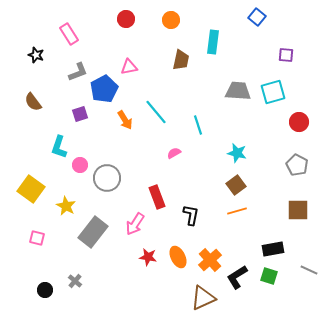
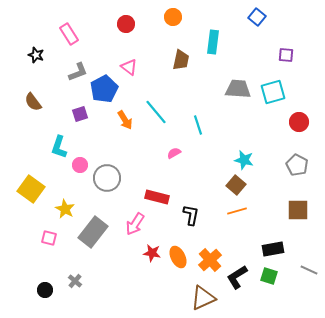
red circle at (126, 19): moved 5 px down
orange circle at (171, 20): moved 2 px right, 3 px up
pink triangle at (129, 67): rotated 48 degrees clockwise
gray trapezoid at (238, 91): moved 2 px up
cyan star at (237, 153): moved 7 px right, 7 px down
brown square at (236, 185): rotated 12 degrees counterclockwise
red rectangle at (157, 197): rotated 55 degrees counterclockwise
yellow star at (66, 206): moved 1 px left, 3 px down
pink square at (37, 238): moved 12 px right
red star at (148, 257): moved 4 px right, 4 px up
